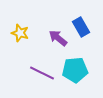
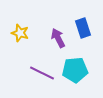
blue rectangle: moved 2 px right, 1 px down; rotated 12 degrees clockwise
purple arrow: rotated 24 degrees clockwise
